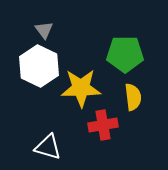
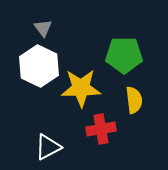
gray triangle: moved 1 px left, 2 px up
green pentagon: moved 1 px left, 1 px down
yellow semicircle: moved 1 px right, 3 px down
red cross: moved 2 px left, 4 px down
white triangle: rotated 44 degrees counterclockwise
